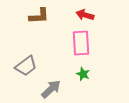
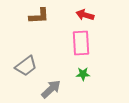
green star: rotated 24 degrees counterclockwise
